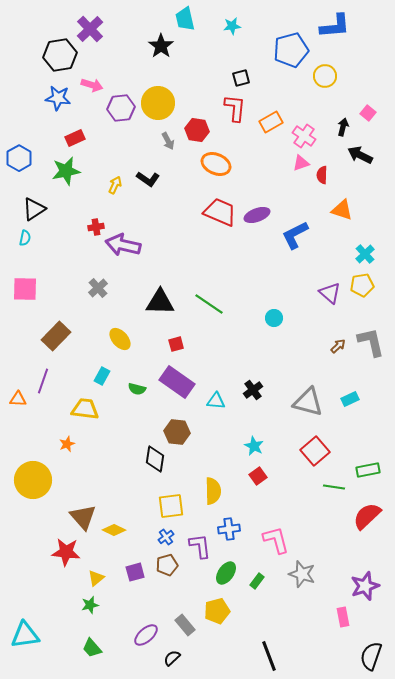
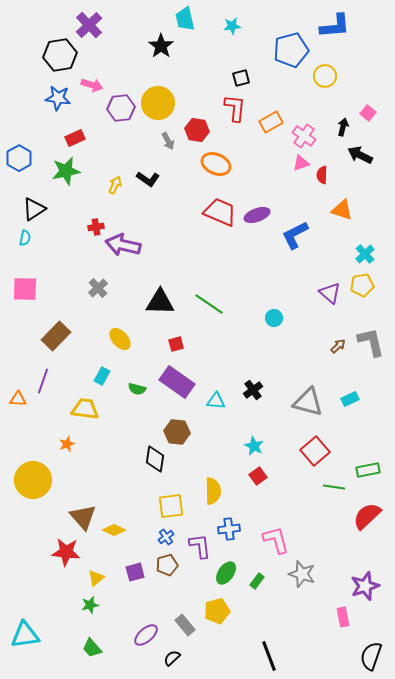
purple cross at (90, 29): moved 1 px left, 4 px up
